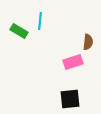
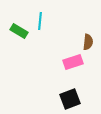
black square: rotated 15 degrees counterclockwise
